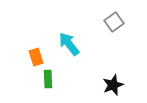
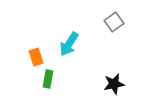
cyan arrow: rotated 110 degrees counterclockwise
green rectangle: rotated 12 degrees clockwise
black star: moved 1 px right, 1 px up; rotated 10 degrees clockwise
